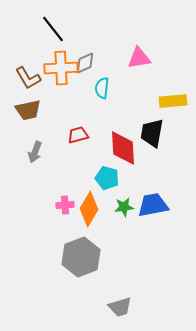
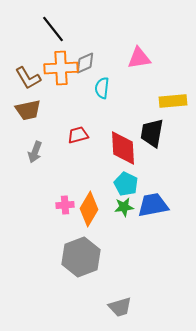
cyan pentagon: moved 19 px right, 6 px down; rotated 10 degrees clockwise
